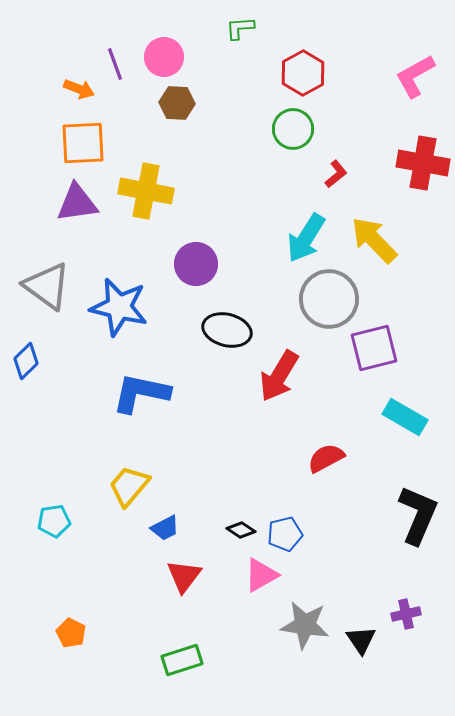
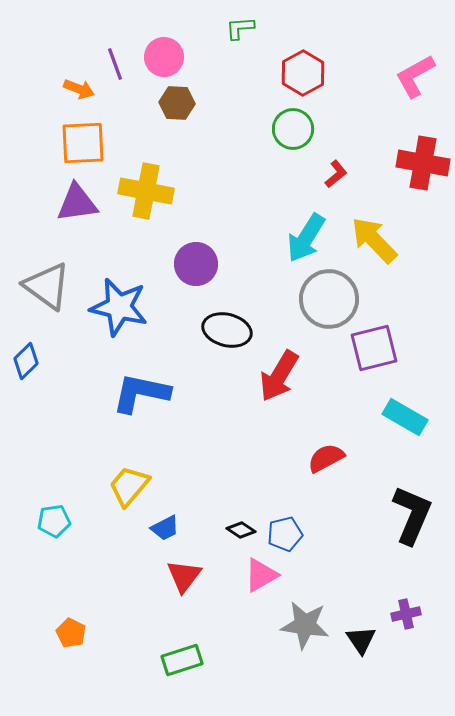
black L-shape: moved 6 px left
